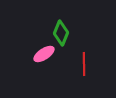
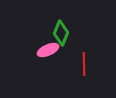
pink ellipse: moved 4 px right, 4 px up; rotated 10 degrees clockwise
